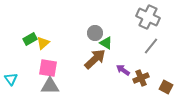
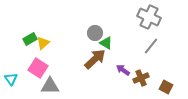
gray cross: moved 1 px right
pink square: moved 10 px left; rotated 24 degrees clockwise
